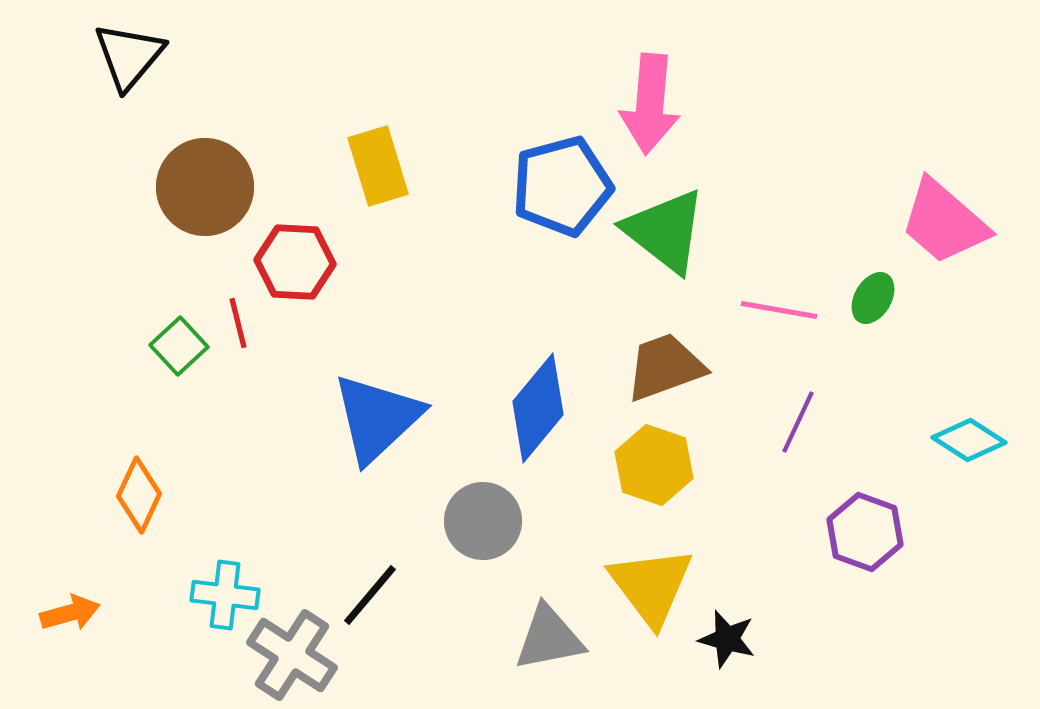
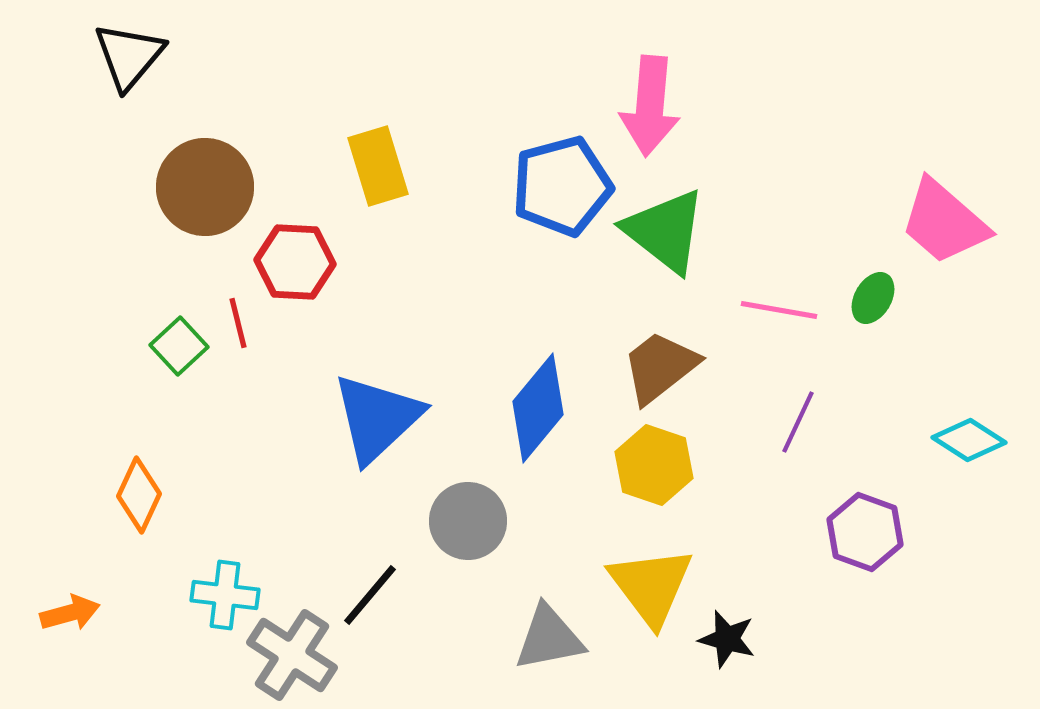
pink arrow: moved 2 px down
brown trapezoid: moved 5 px left; rotated 18 degrees counterclockwise
gray circle: moved 15 px left
